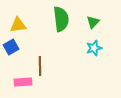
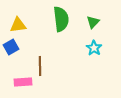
cyan star: rotated 21 degrees counterclockwise
